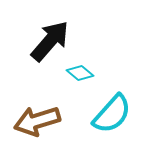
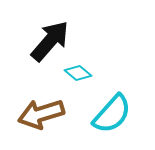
cyan diamond: moved 2 px left
brown arrow: moved 4 px right, 7 px up
